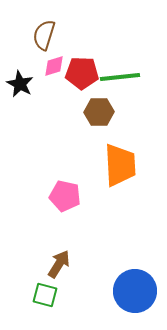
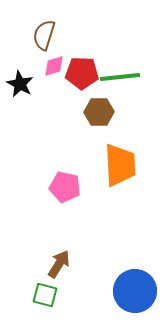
pink pentagon: moved 9 px up
